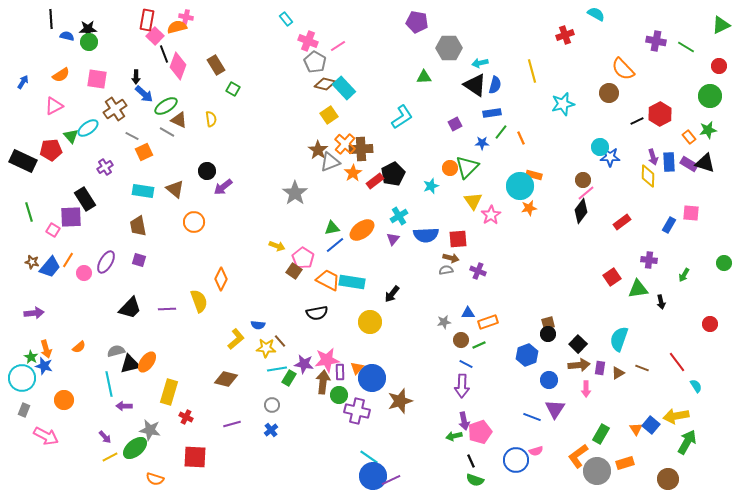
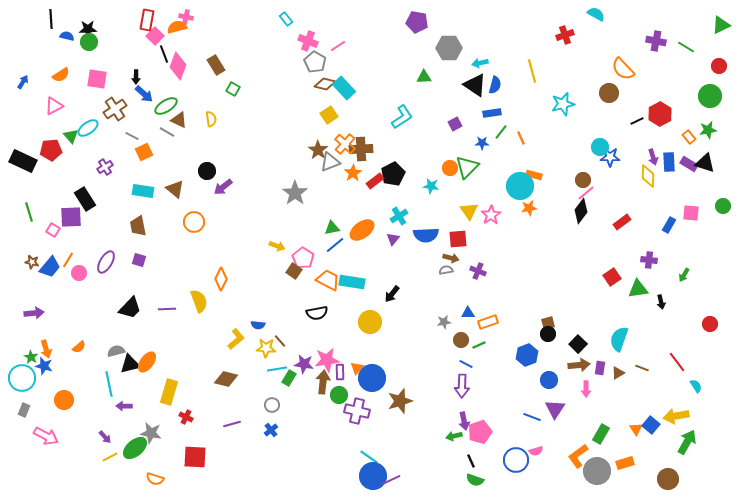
cyan star at (431, 186): rotated 28 degrees clockwise
yellow triangle at (473, 201): moved 4 px left, 10 px down
green circle at (724, 263): moved 1 px left, 57 px up
pink circle at (84, 273): moved 5 px left
gray star at (150, 430): moved 1 px right, 3 px down
